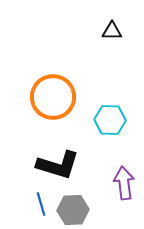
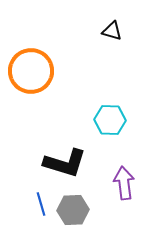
black triangle: rotated 15 degrees clockwise
orange circle: moved 22 px left, 26 px up
black L-shape: moved 7 px right, 2 px up
